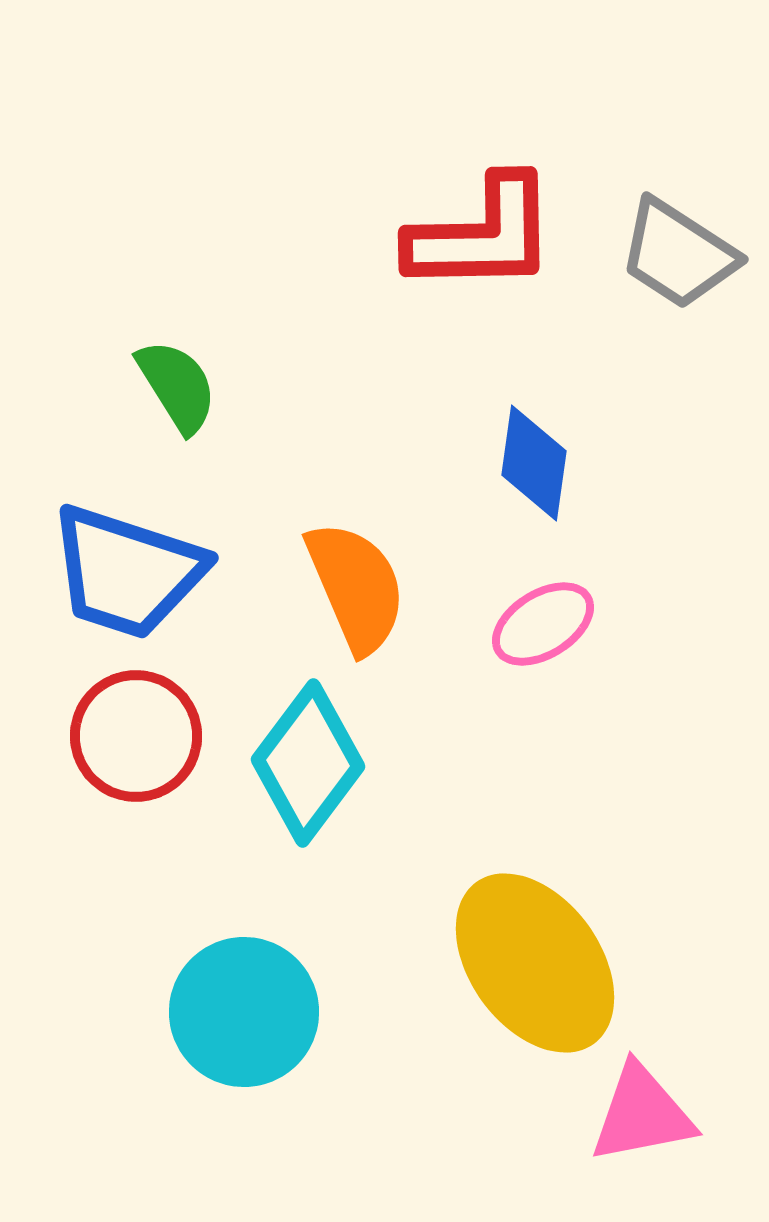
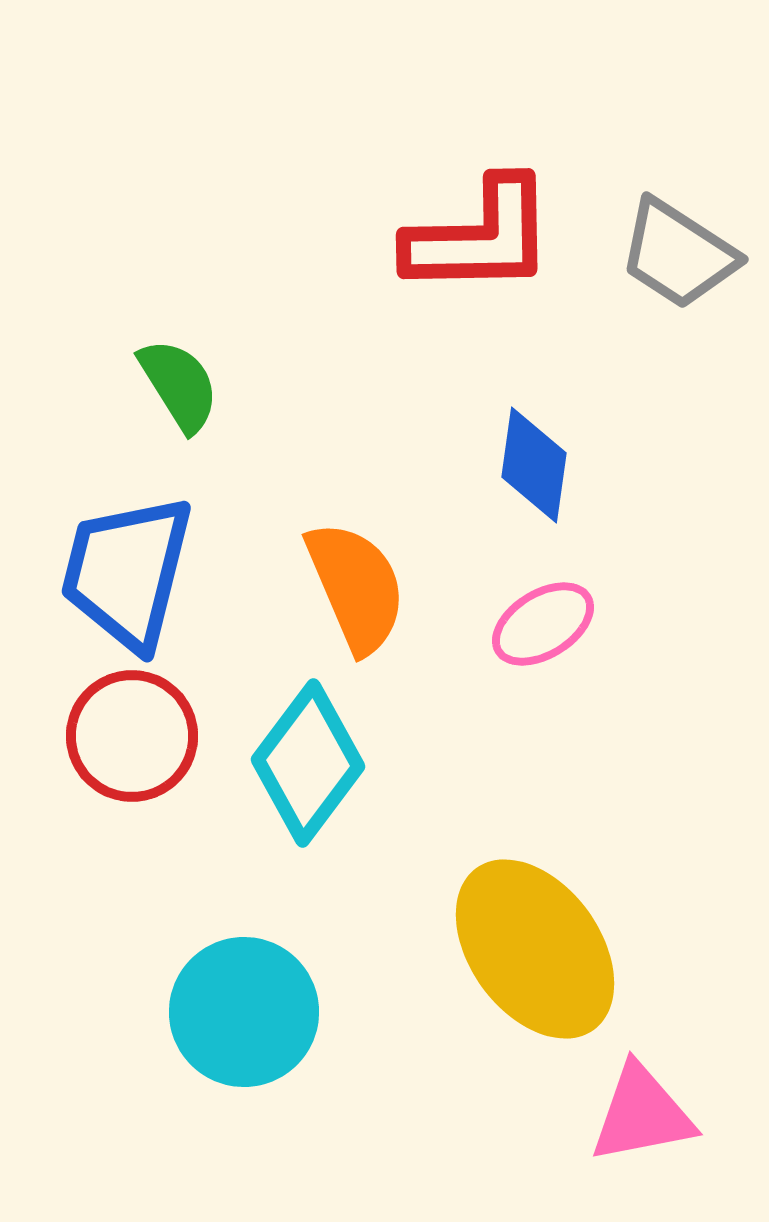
red L-shape: moved 2 px left, 2 px down
green semicircle: moved 2 px right, 1 px up
blue diamond: moved 2 px down
blue trapezoid: rotated 86 degrees clockwise
red circle: moved 4 px left
yellow ellipse: moved 14 px up
